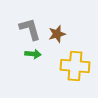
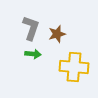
gray L-shape: moved 1 px right, 1 px up; rotated 35 degrees clockwise
yellow cross: moved 1 px left, 1 px down
